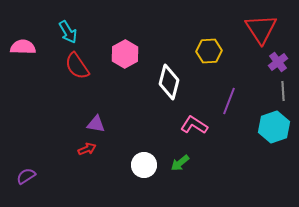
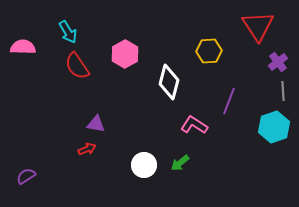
red triangle: moved 3 px left, 3 px up
